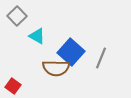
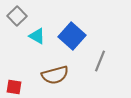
blue square: moved 1 px right, 16 px up
gray line: moved 1 px left, 3 px down
brown semicircle: moved 1 px left, 7 px down; rotated 16 degrees counterclockwise
red square: moved 1 px right, 1 px down; rotated 28 degrees counterclockwise
